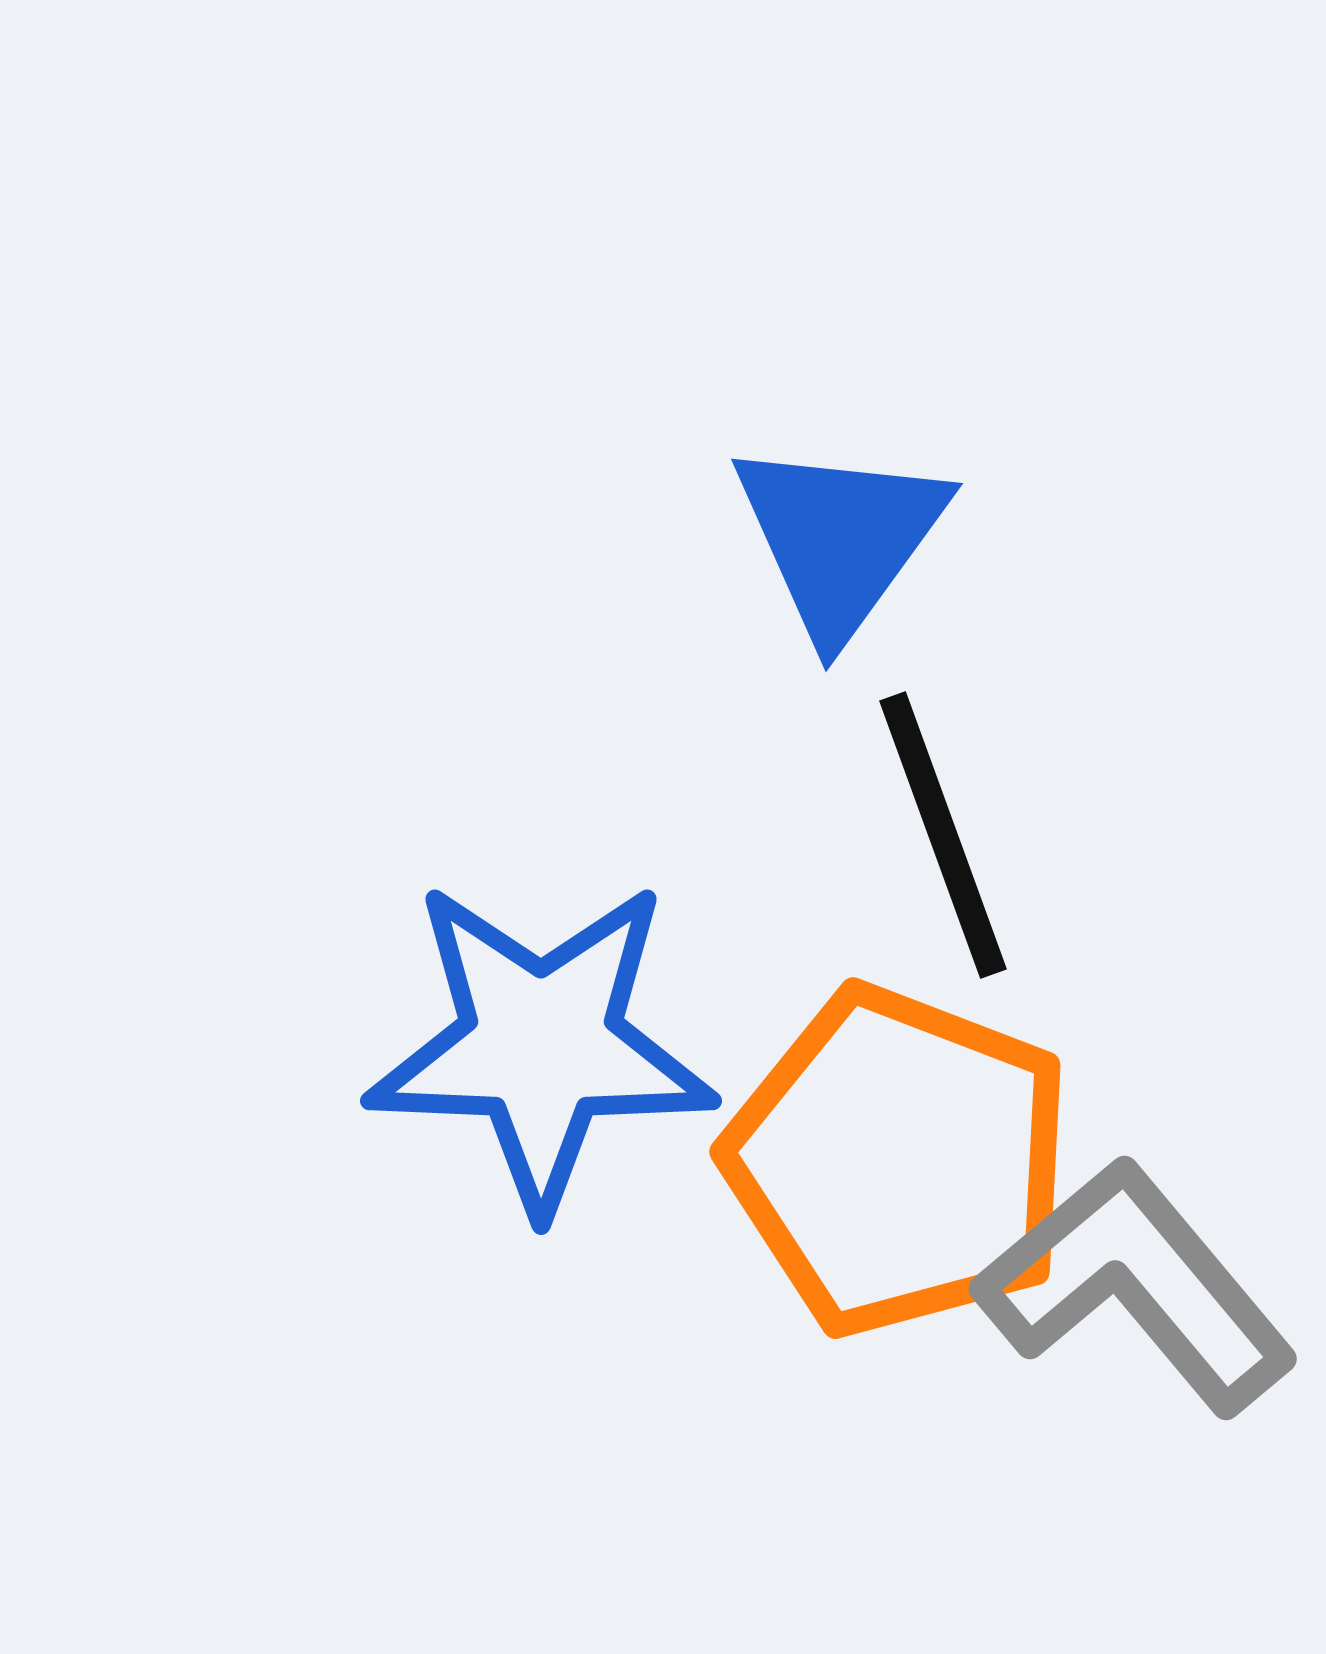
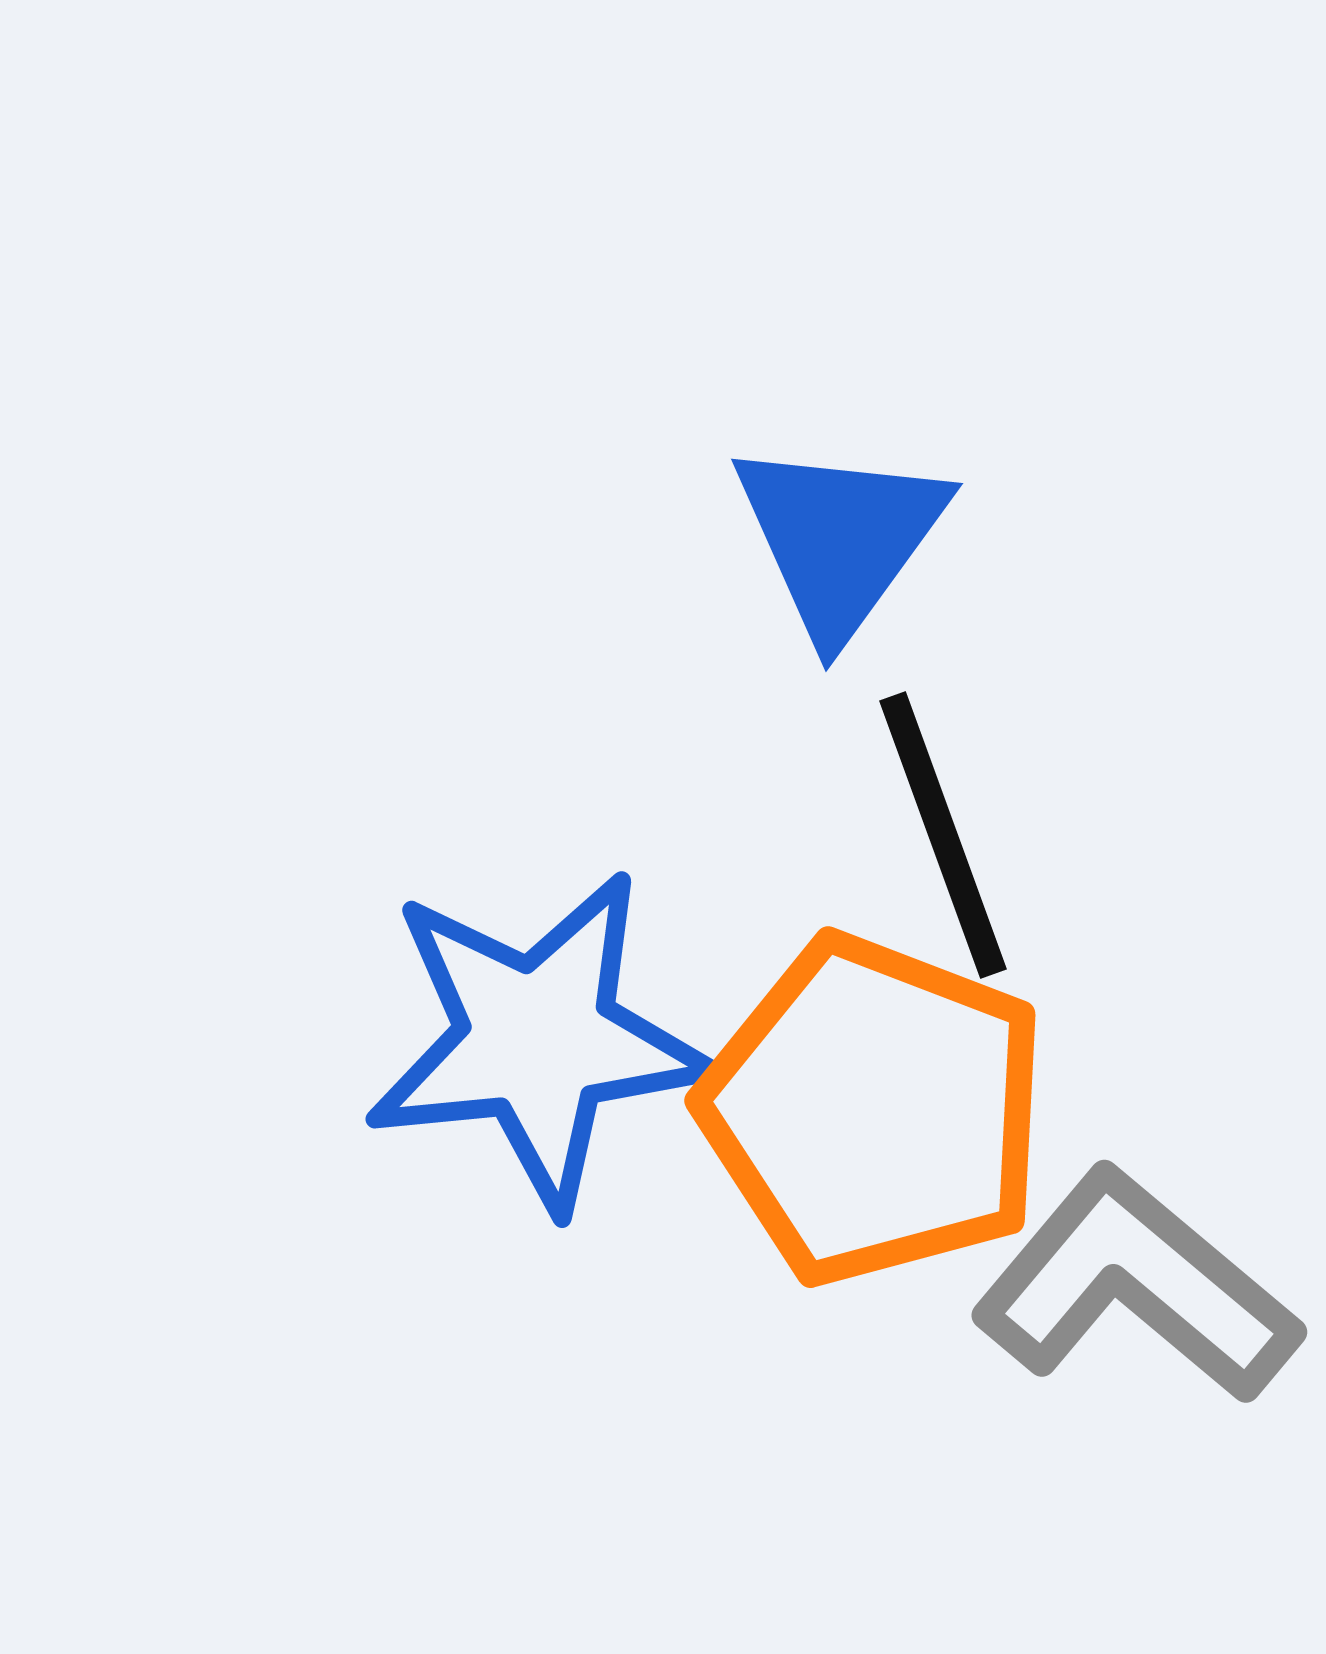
blue star: moved 4 px left, 5 px up; rotated 8 degrees counterclockwise
orange pentagon: moved 25 px left, 51 px up
gray L-shape: rotated 10 degrees counterclockwise
